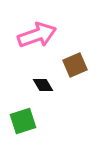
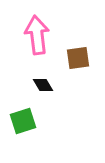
pink arrow: rotated 78 degrees counterclockwise
brown square: moved 3 px right, 7 px up; rotated 15 degrees clockwise
